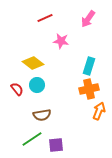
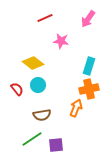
cyan circle: moved 1 px right
orange arrow: moved 23 px left, 3 px up
